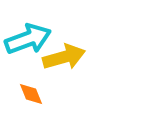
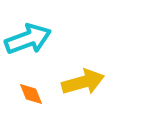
yellow arrow: moved 19 px right, 25 px down
